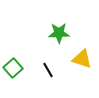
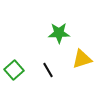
yellow triangle: rotated 35 degrees counterclockwise
green square: moved 1 px right, 2 px down
